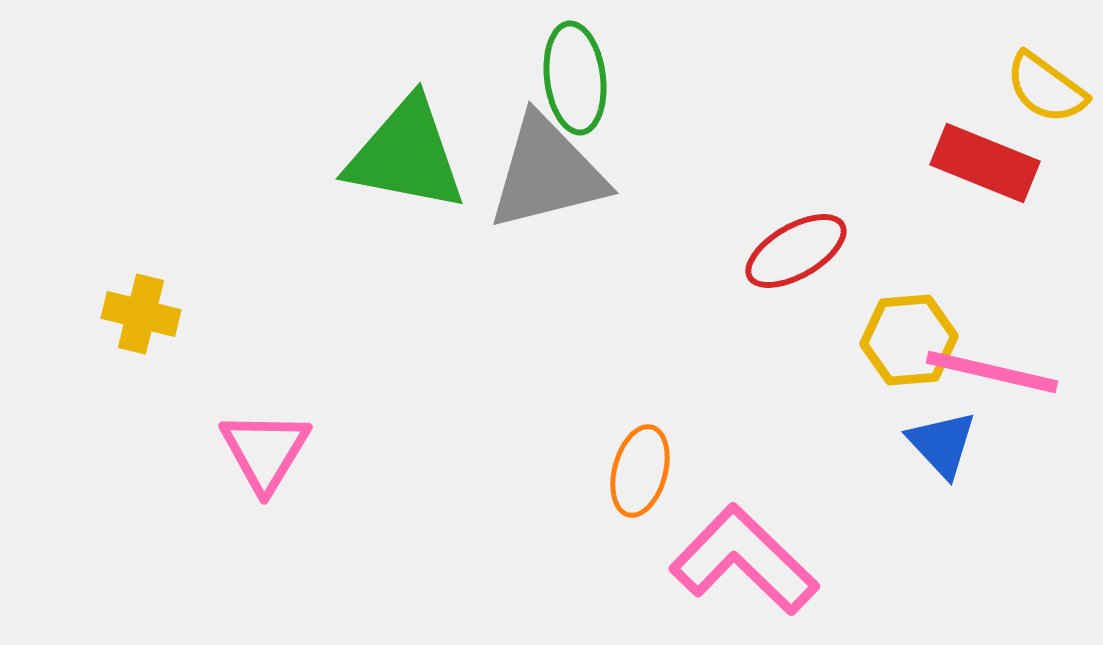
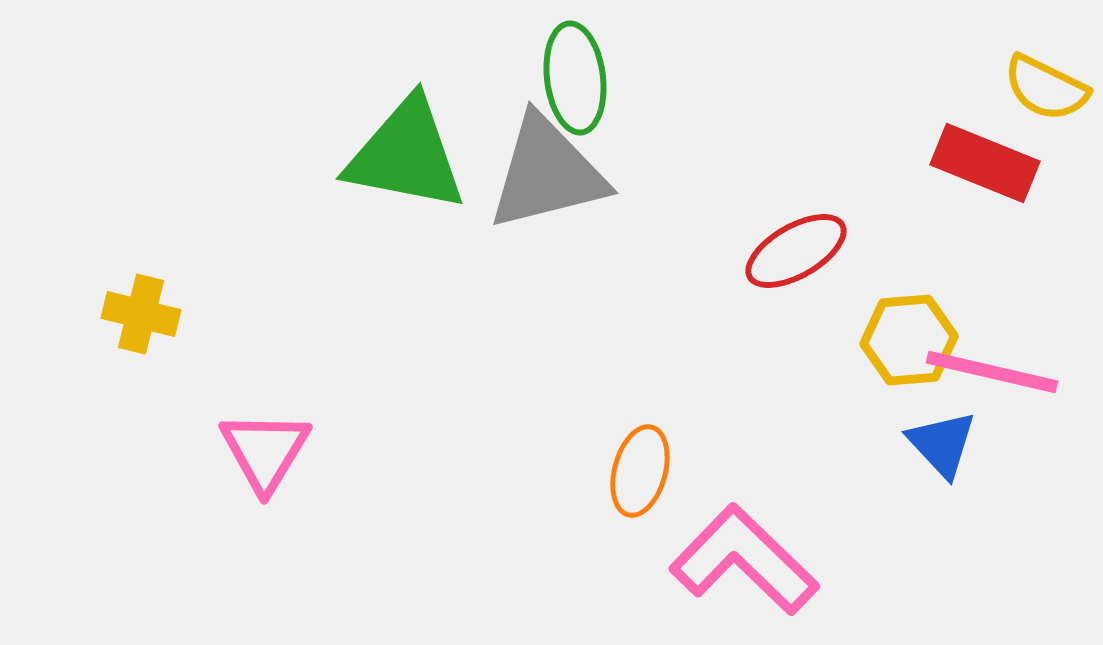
yellow semicircle: rotated 10 degrees counterclockwise
